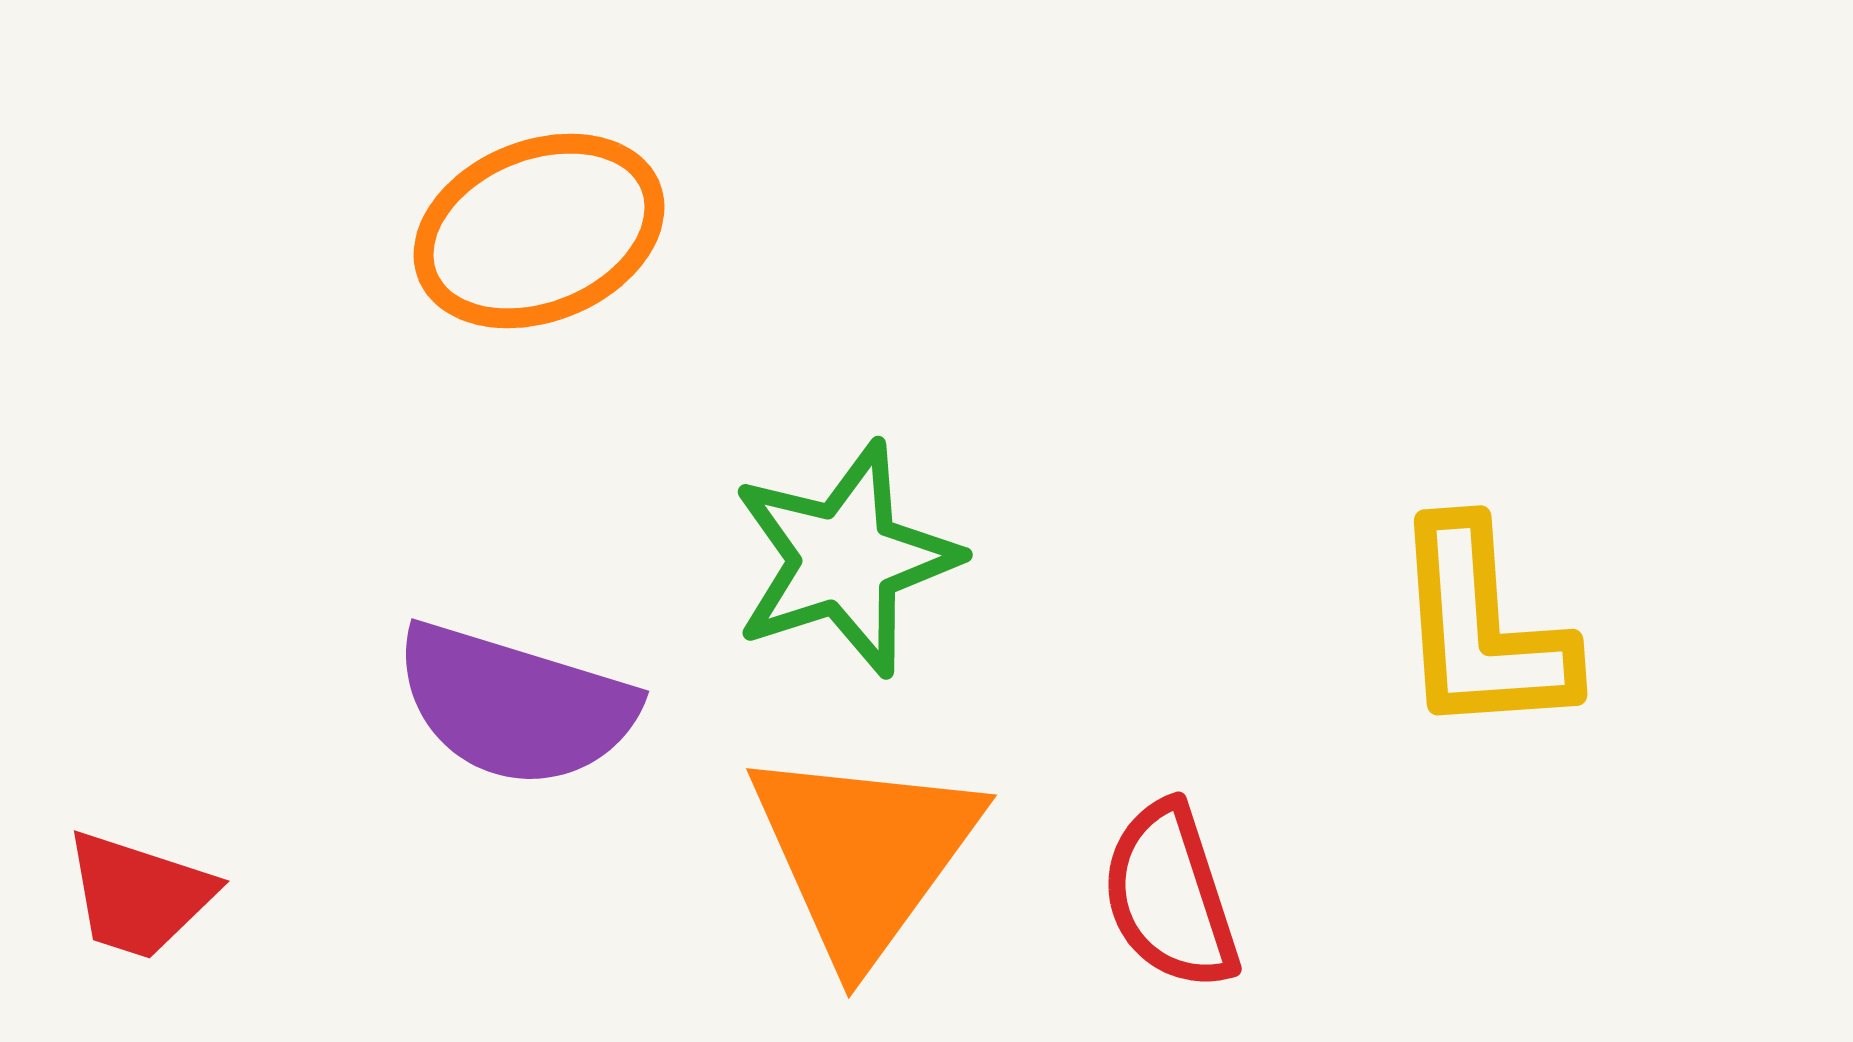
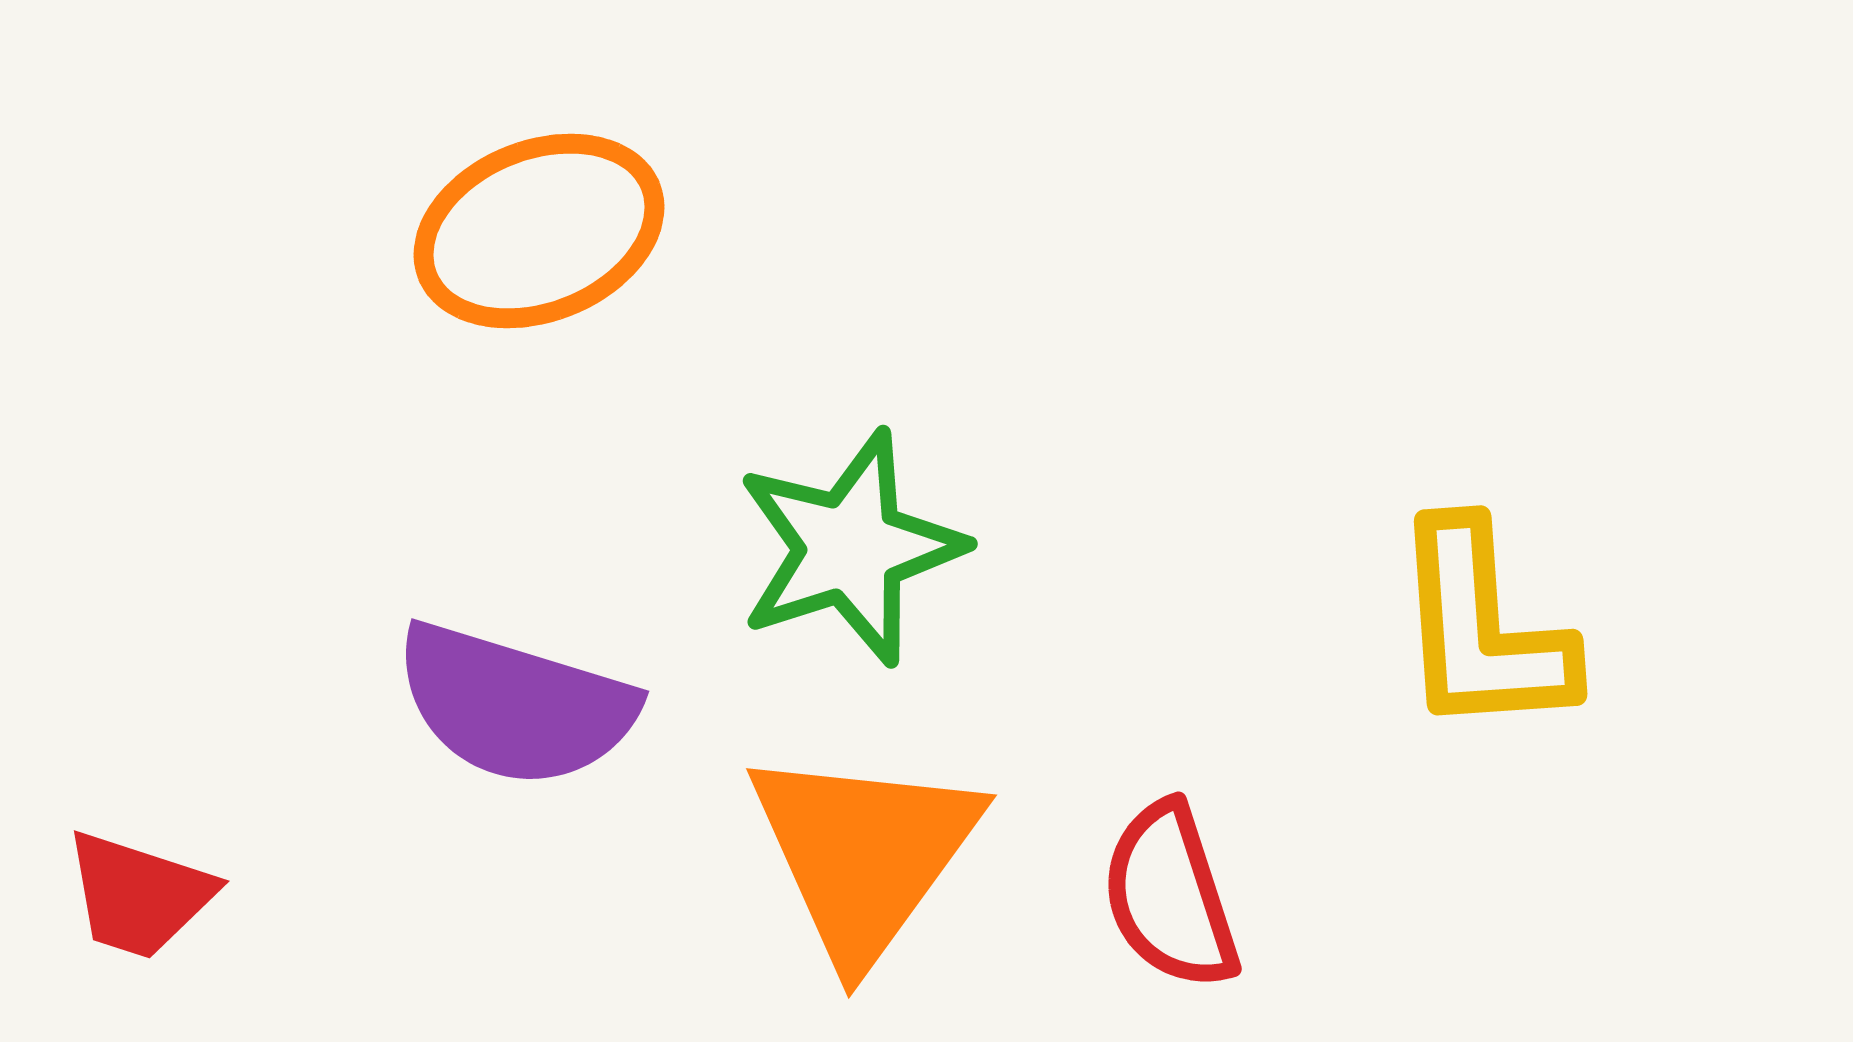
green star: moved 5 px right, 11 px up
